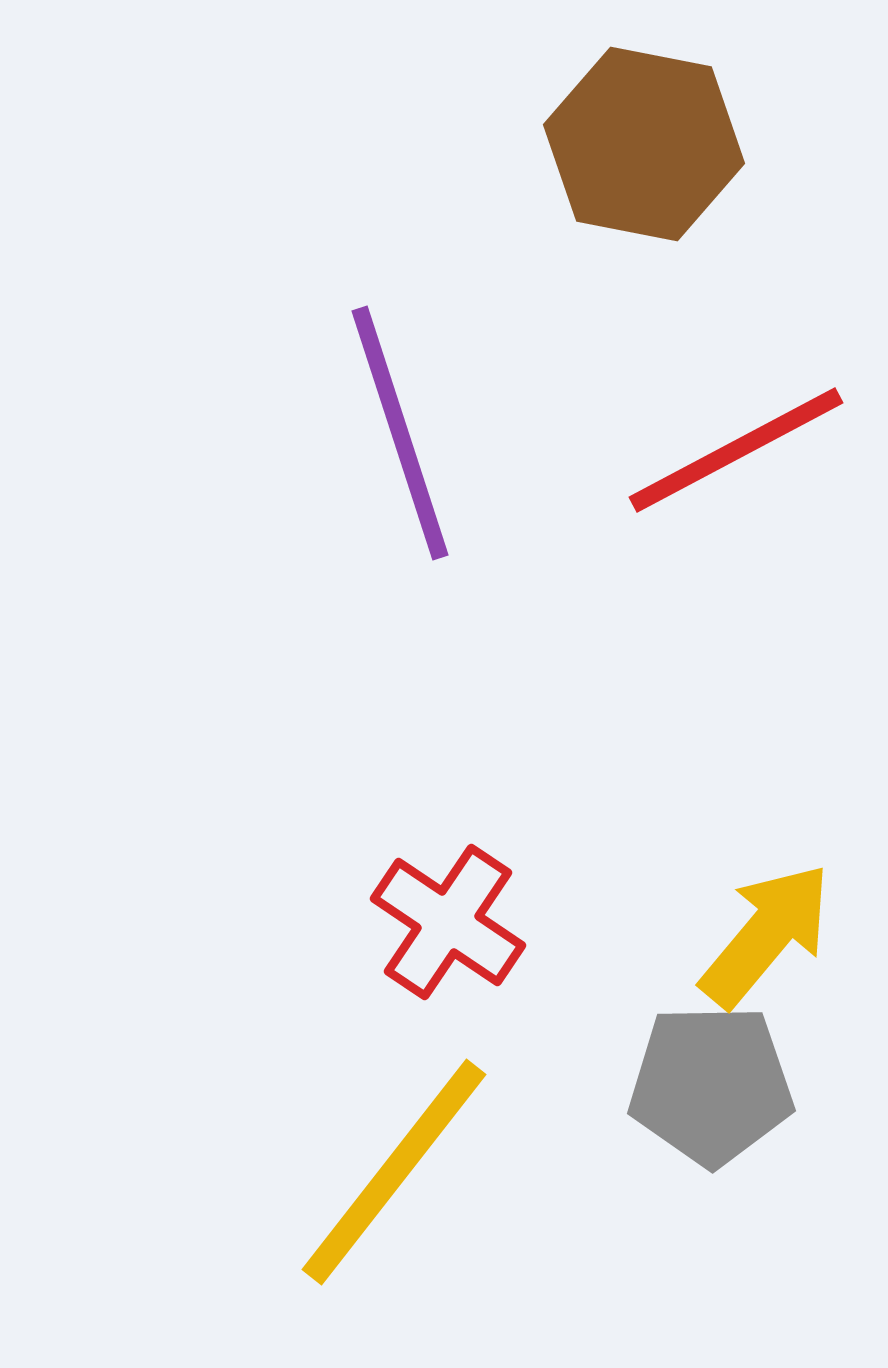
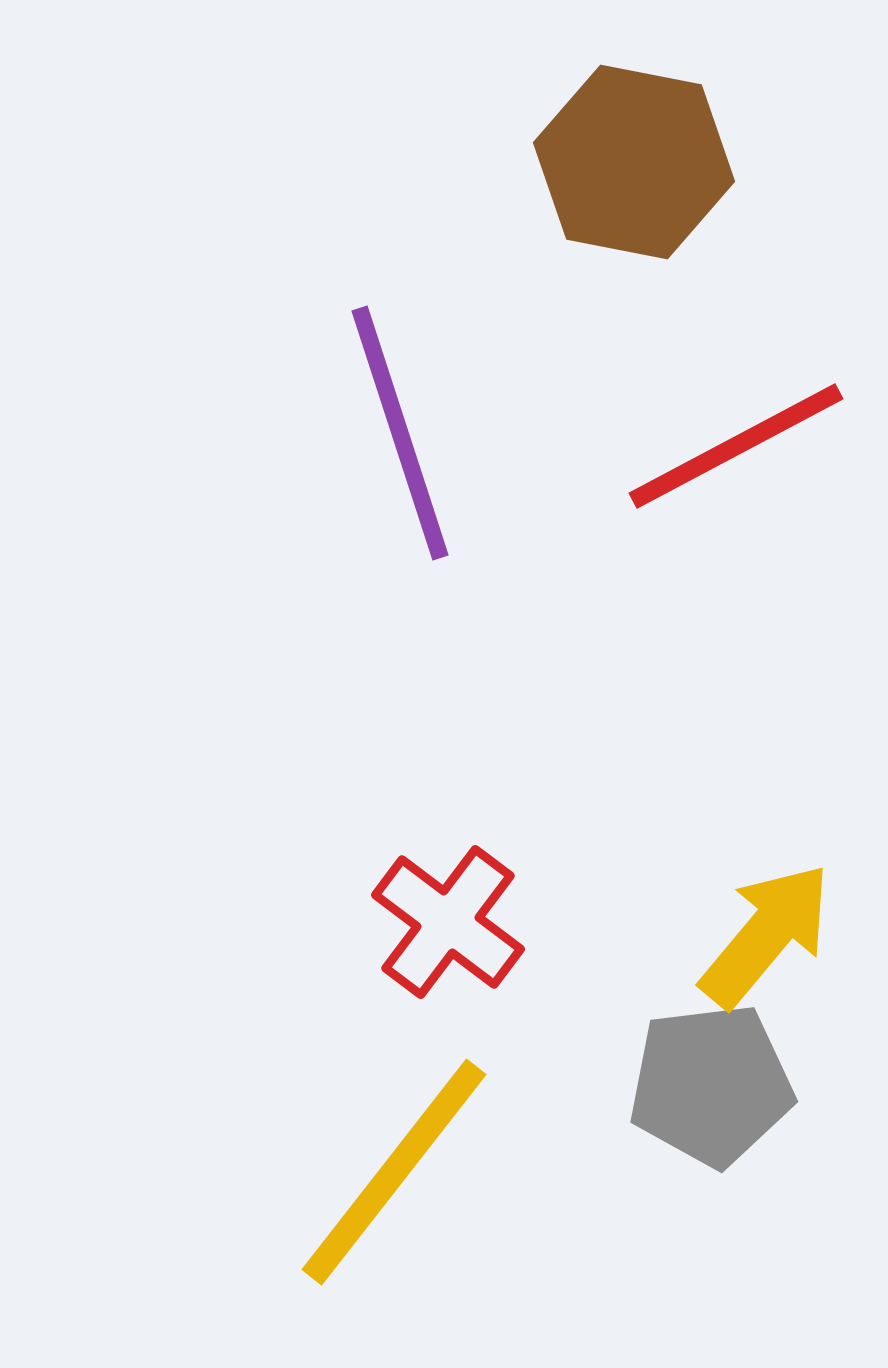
brown hexagon: moved 10 px left, 18 px down
red line: moved 4 px up
red cross: rotated 3 degrees clockwise
gray pentagon: rotated 6 degrees counterclockwise
